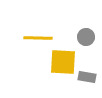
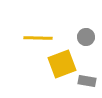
yellow square: moved 1 px left, 2 px down; rotated 24 degrees counterclockwise
gray rectangle: moved 4 px down
